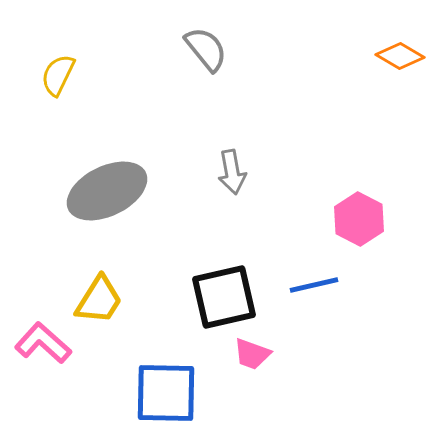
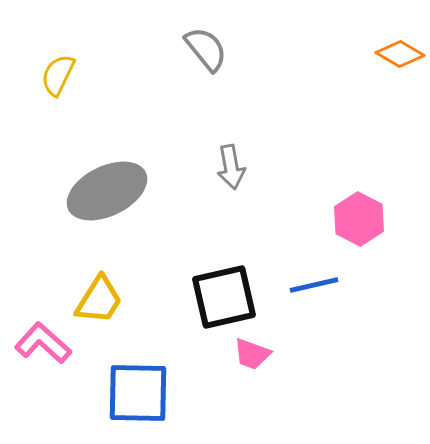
orange diamond: moved 2 px up
gray arrow: moved 1 px left, 5 px up
blue square: moved 28 px left
